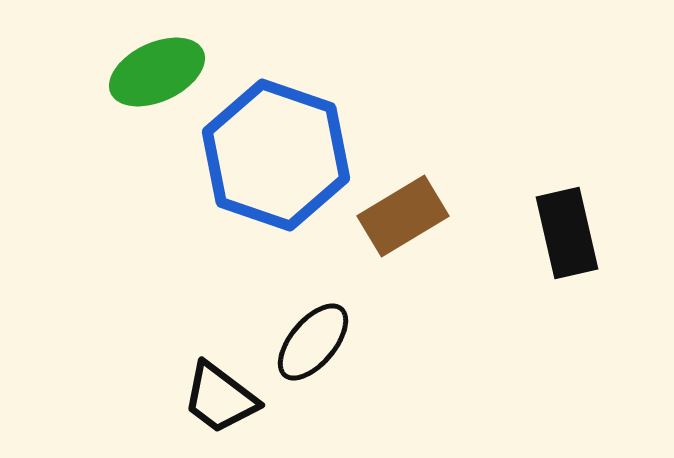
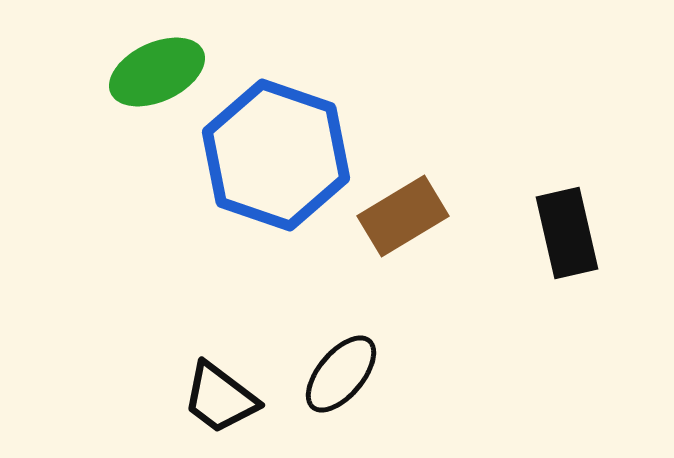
black ellipse: moved 28 px right, 32 px down
